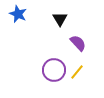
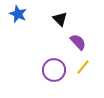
black triangle: rotated 14 degrees counterclockwise
purple semicircle: moved 1 px up
yellow line: moved 6 px right, 5 px up
